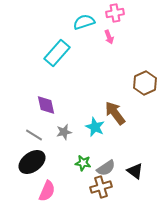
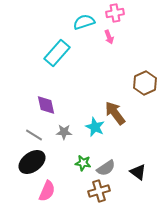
gray star: rotated 14 degrees clockwise
black triangle: moved 3 px right, 1 px down
brown cross: moved 2 px left, 4 px down
